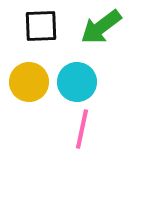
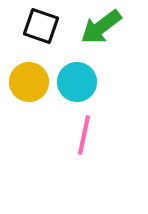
black square: rotated 21 degrees clockwise
pink line: moved 2 px right, 6 px down
